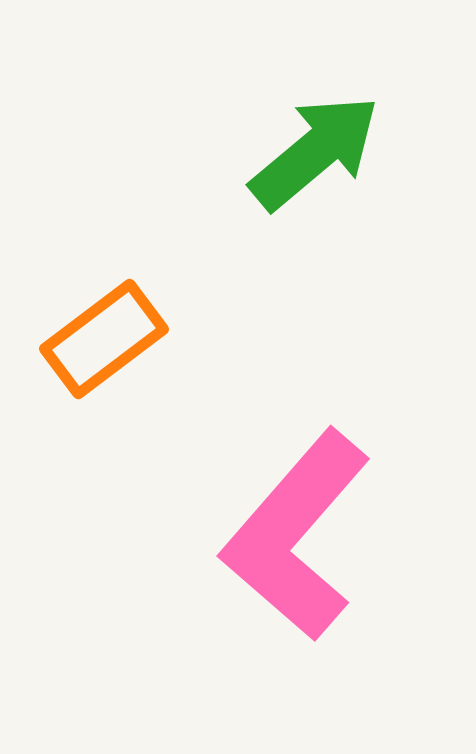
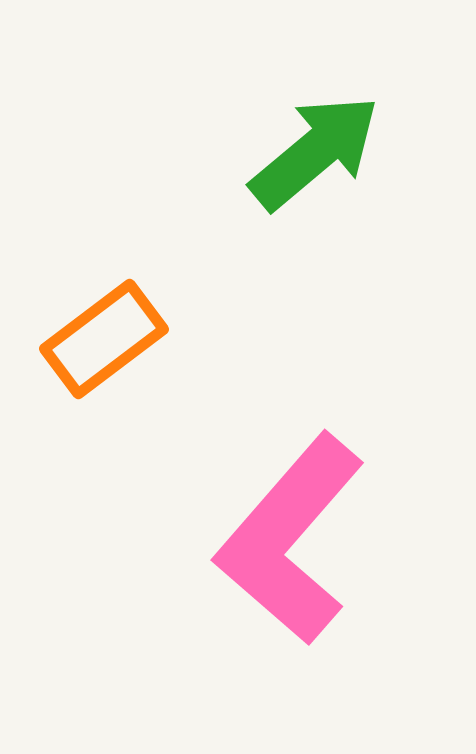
pink L-shape: moved 6 px left, 4 px down
